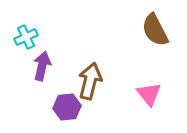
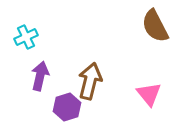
brown semicircle: moved 4 px up
purple arrow: moved 2 px left, 10 px down
purple hexagon: rotated 12 degrees counterclockwise
